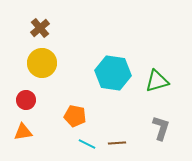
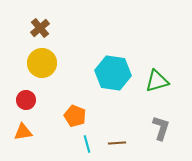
orange pentagon: rotated 10 degrees clockwise
cyan line: rotated 48 degrees clockwise
